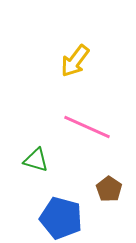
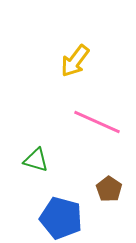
pink line: moved 10 px right, 5 px up
